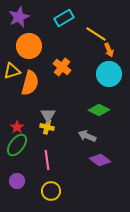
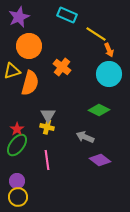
cyan rectangle: moved 3 px right, 3 px up; rotated 54 degrees clockwise
red star: moved 2 px down
gray arrow: moved 2 px left, 1 px down
yellow circle: moved 33 px left, 6 px down
